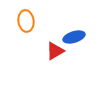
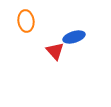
red triangle: rotated 42 degrees counterclockwise
